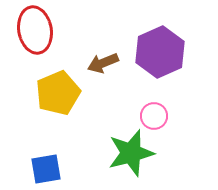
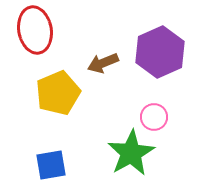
pink circle: moved 1 px down
green star: rotated 15 degrees counterclockwise
blue square: moved 5 px right, 4 px up
